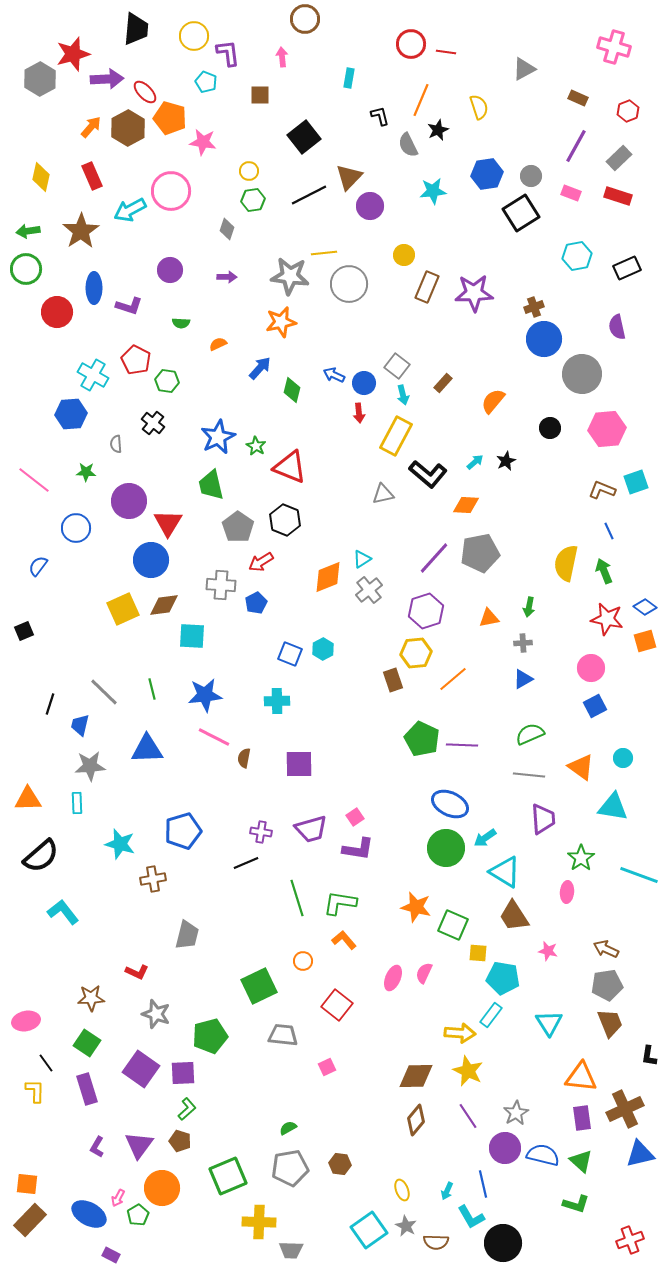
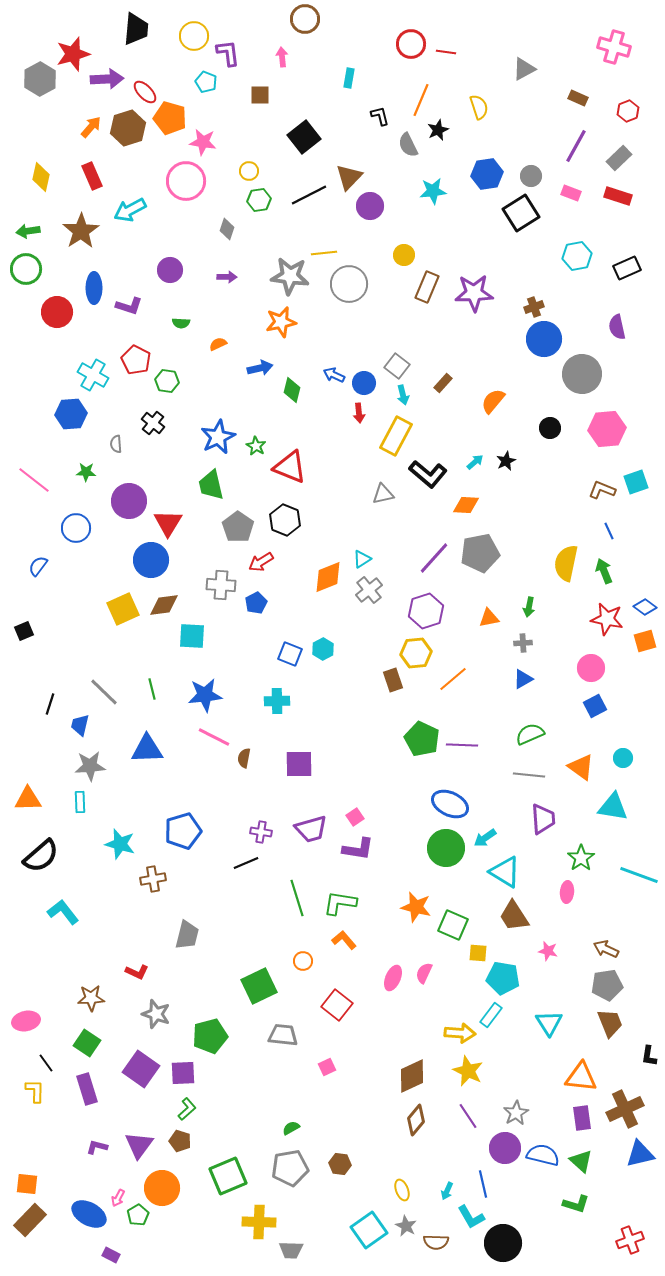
brown hexagon at (128, 128): rotated 12 degrees clockwise
pink circle at (171, 191): moved 15 px right, 10 px up
green hexagon at (253, 200): moved 6 px right
blue arrow at (260, 368): rotated 35 degrees clockwise
cyan rectangle at (77, 803): moved 3 px right, 1 px up
brown diamond at (416, 1076): moved 4 px left; rotated 24 degrees counterclockwise
green semicircle at (288, 1128): moved 3 px right
purple L-shape at (97, 1147): rotated 75 degrees clockwise
